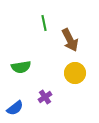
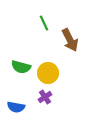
green line: rotated 14 degrees counterclockwise
green semicircle: rotated 24 degrees clockwise
yellow circle: moved 27 px left
blue semicircle: moved 1 px right, 1 px up; rotated 48 degrees clockwise
